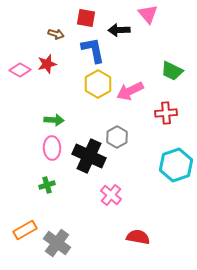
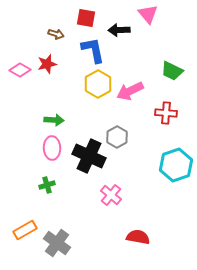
red cross: rotated 10 degrees clockwise
